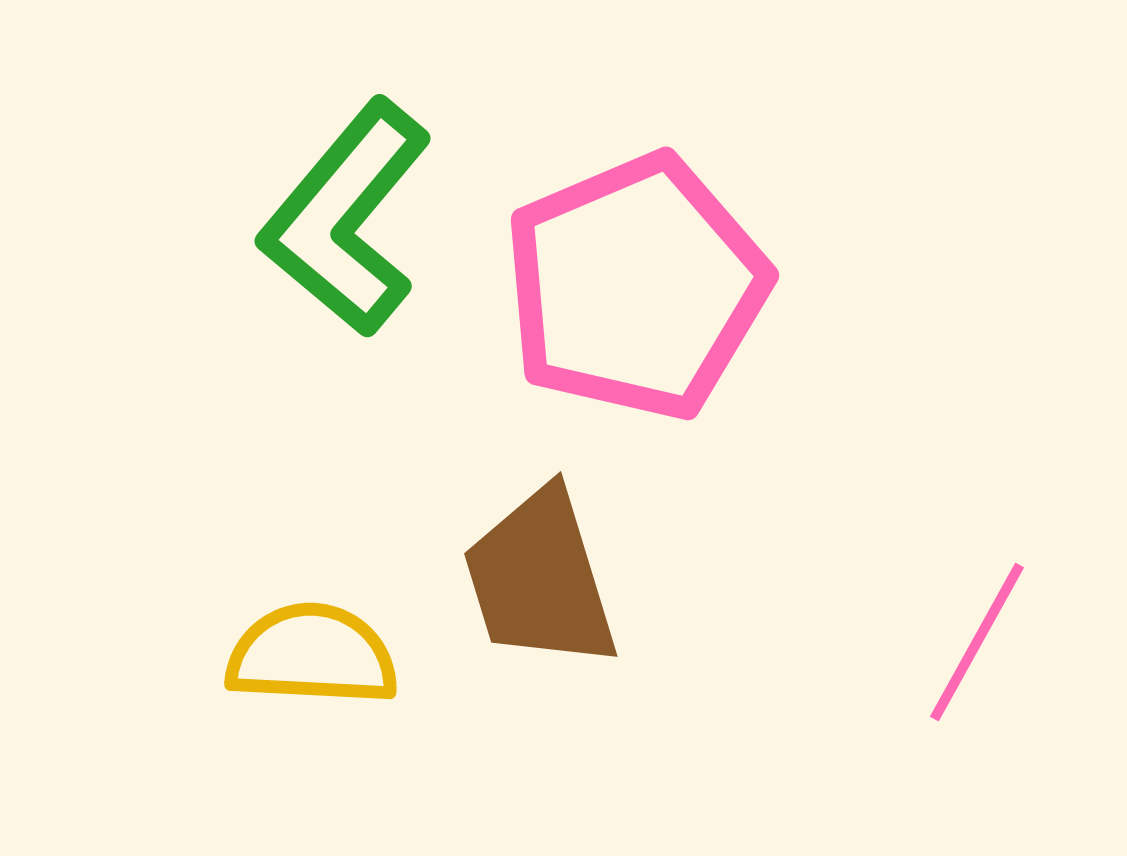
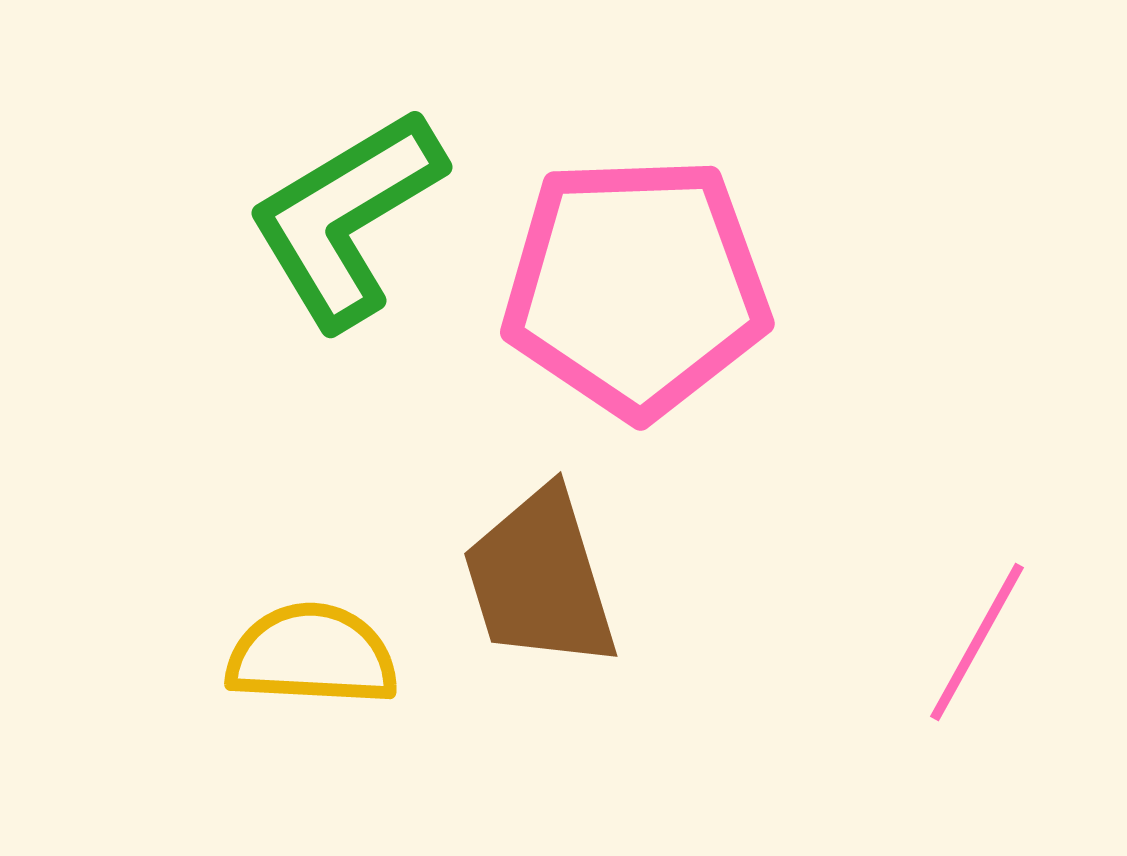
green L-shape: rotated 19 degrees clockwise
pink pentagon: rotated 21 degrees clockwise
